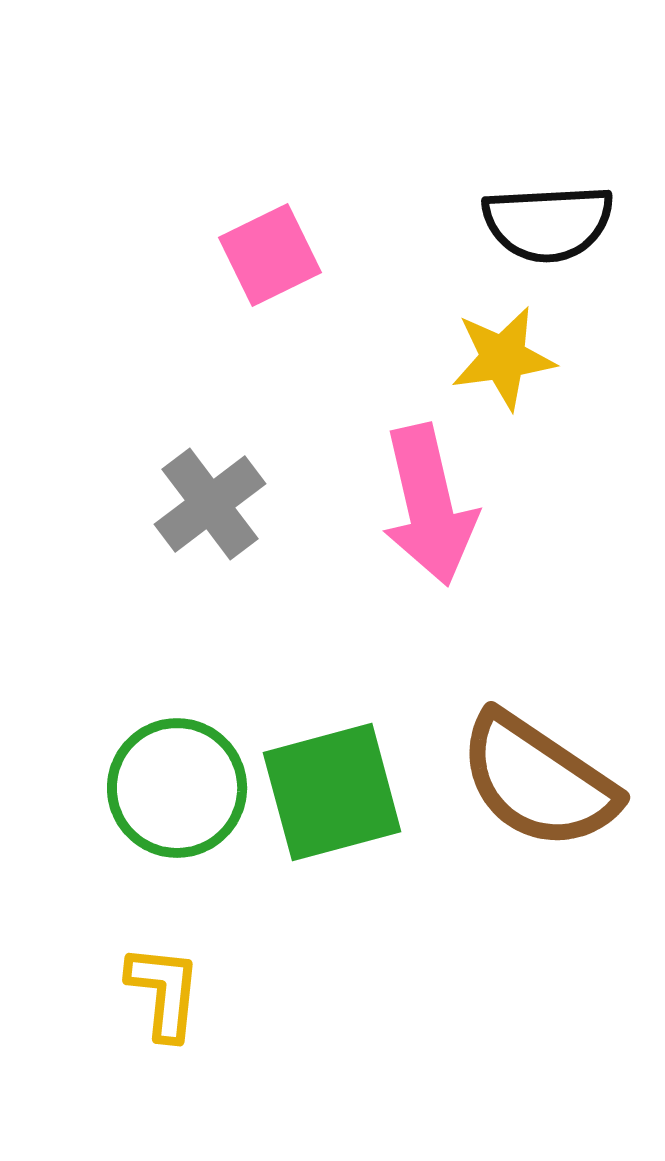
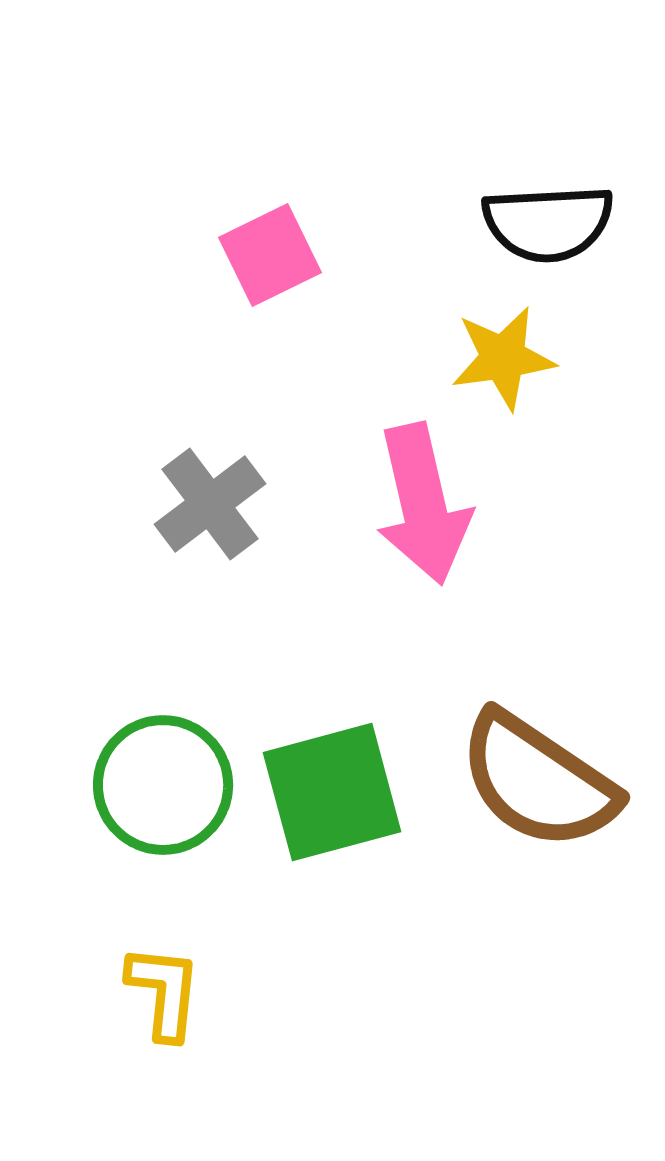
pink arrow: moved 6 px left, 1 px up
green circle: moved 14 px left, 3 px up
